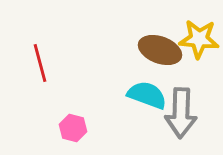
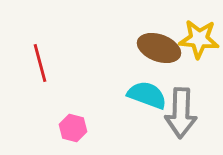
brown ellipse: moved 1 px left, 2 px up
